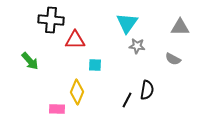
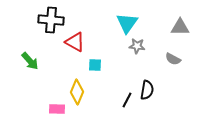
red triangle: moved 2 px down; rotated 30 degrees clockwise
